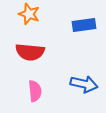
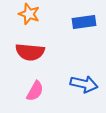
blue rectangle: moved 3 px up
pink semicircle: rotated 35 degrees clockwise
